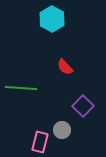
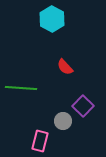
gray circle: moved 1 px right, 9 px up
pink rectangle: moved 1 px up
